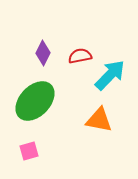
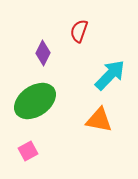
red semicircle: moved 1 px left, 25 px up; rotated 60 degrees counterclockwise
green ellipse: rotated 12 degrees clockwise
pink square: moved 1 px left; rotated 12 degrees counterclockwise
